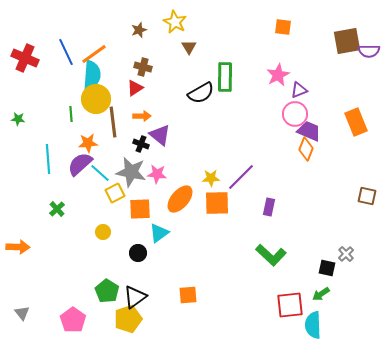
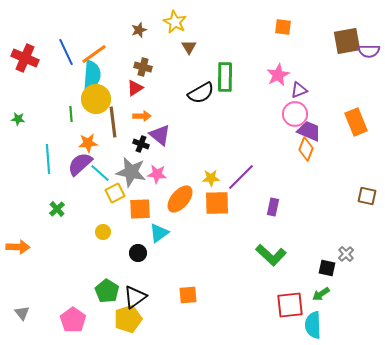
purple rectangle at (269, 207): moved 4 px right
